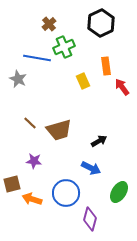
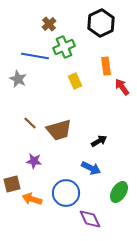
blue line: moved 2 px left, 2 px up
yellow rectangle: moved 8 px left
purple diamond: rotated 40 degrees counterclockwise
